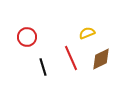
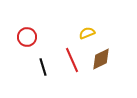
red line: moved 1 px right, 2 px down
